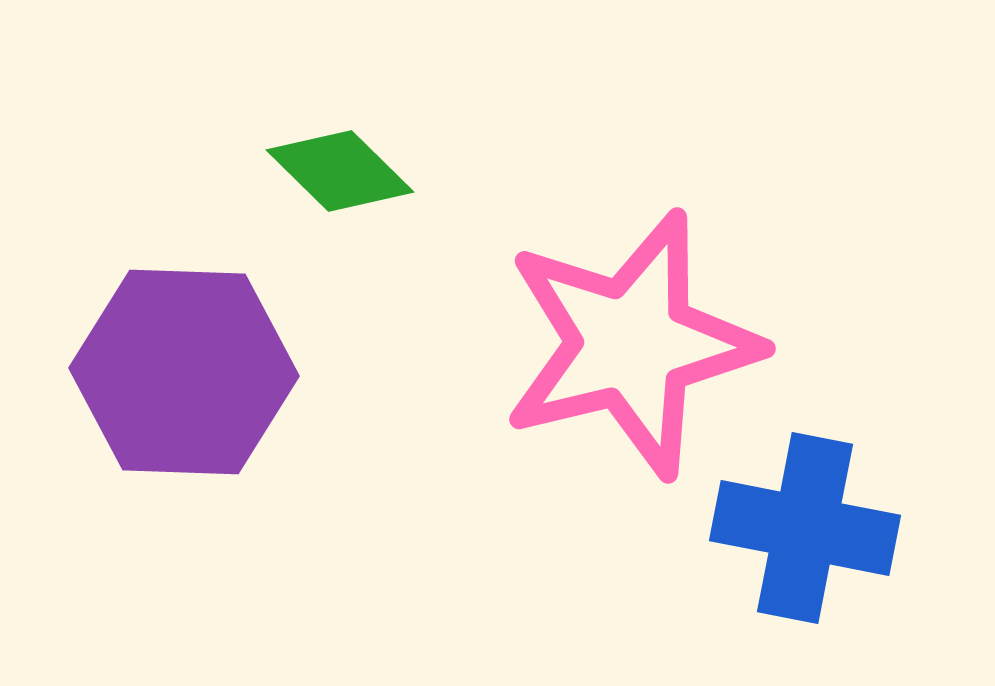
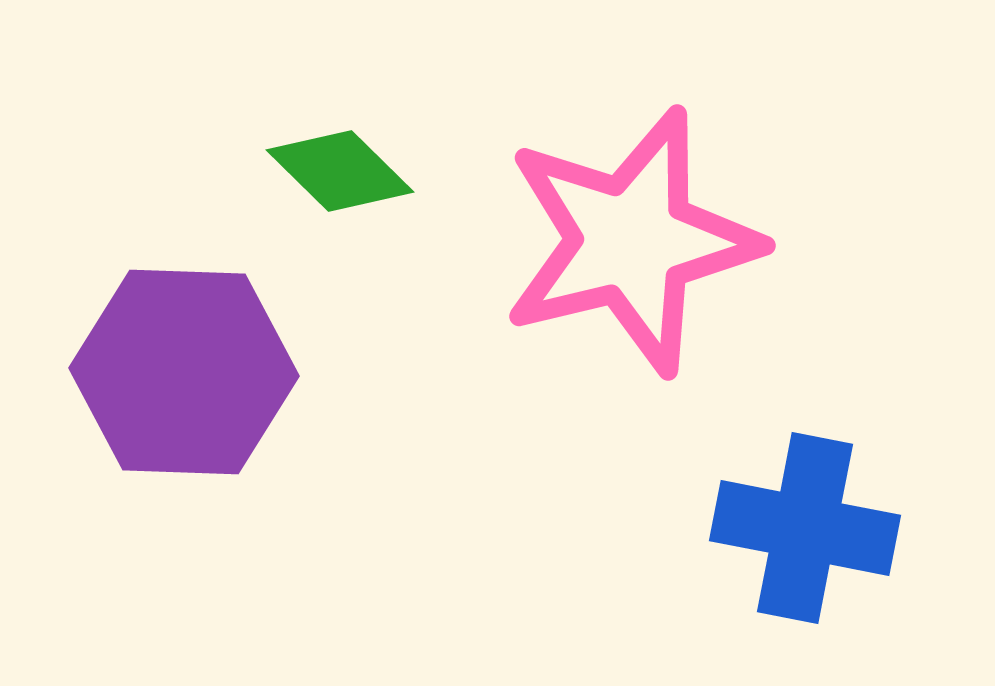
pink star: moved 103 px up
